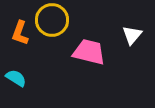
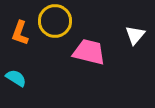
yellow circle: moved 3 px right, 1 px down
white triangle: moved 3 px right
